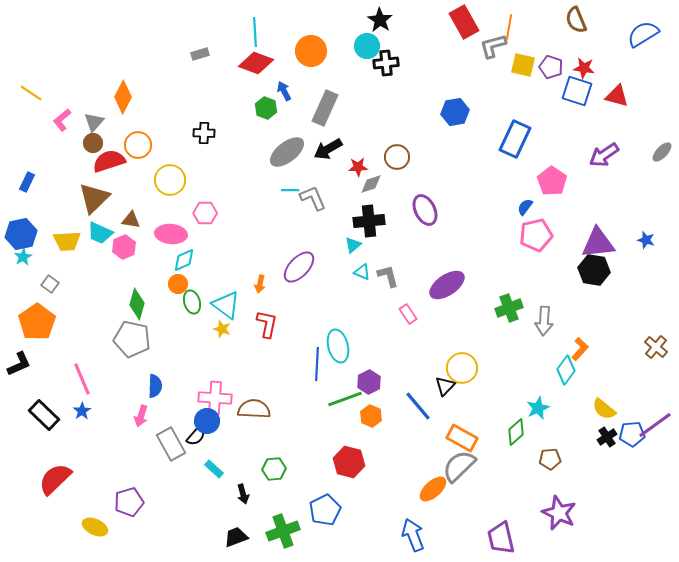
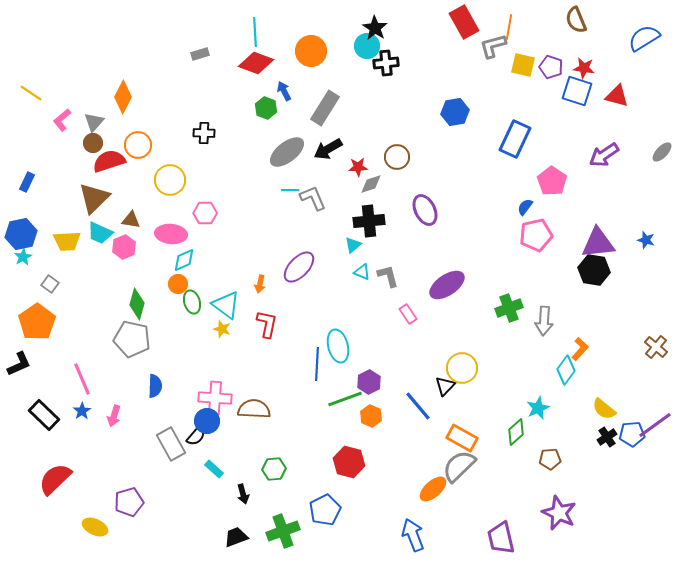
black star at (380, 20): moved 5 px left, 8 px down
blue semicircle at (643, 34): moved 1 px right, 4 px down
gray rectangle at (325, 108): rotated 8 degrees clockwise
pink arrow at (141, 416): moved 27 px left
